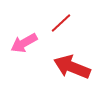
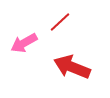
red line: moved 1 px left, 1 px up
